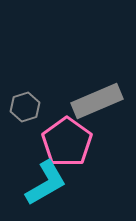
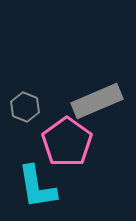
gray hexagon: rotated 20 degrees counterclockwise
cyan L-shape: moved 9 px left, 4 px down; rotated 111 degrees clockwise
